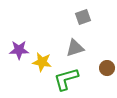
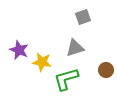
purple star: rotated 24 degrees clockwise
brown circle: moved 1 px left, 2 px down
